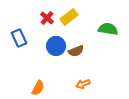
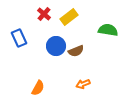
red cross: moved 3 px left, 4 px up
green semicircle: moved 1 px down
